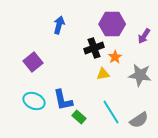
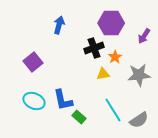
purple hexagon: moved 1 px left, 1 px up
gray star: moved 1 px left; rotated 15 degrees counterclockwise
cyan line: moved 2 px right, 2 px up
